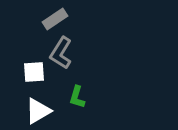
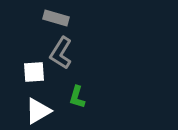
gray rectangle: moved 1 px right, 1 px up; rotated 50 degrees clockwise
